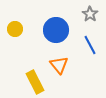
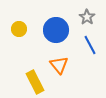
gray star: moved 3 px left, 3 px down
yellow circle: moved 4 px right
